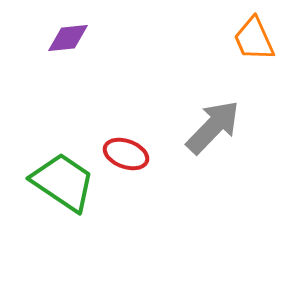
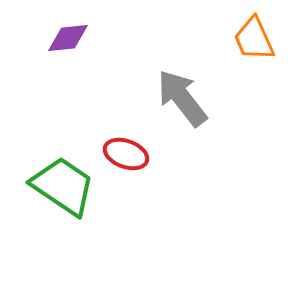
gray arrow: moved 31 px left, 29 px up; rotated 82 degrees counterclockwise
green trapezoid: moved 4 px down
